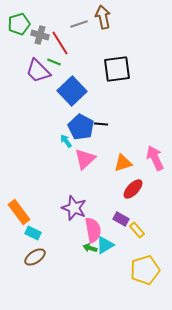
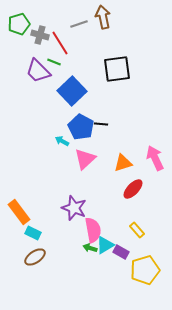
cyan arrow: moved 4 px left; rotated 24 degrees counterclockwise
purple rectangle: moved 33 px down
